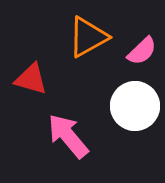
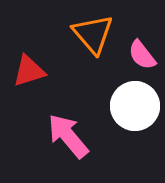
orange triangle: moved 5 px right, 3 px up; rotated 42 degrees counterclockwise
pink semicircle: moved 4 px down; rotated 96 degrees clockwise
red triangle: moved 2 px left, 8 px up; rotated 33 degrees counterclockwise
